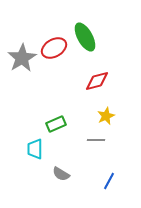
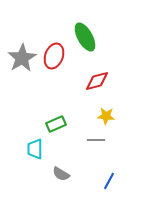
red ellipse: moved 8 px down; rotated 40 degrees counterclockwise
yellow star: rotated 30 degrees clockwise
